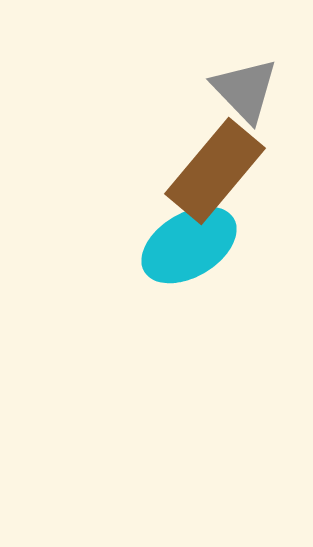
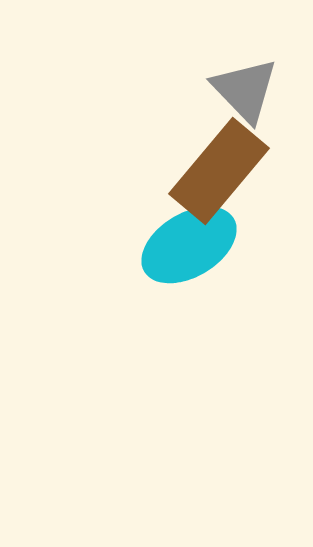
brown rectangle: moved 4 px right
